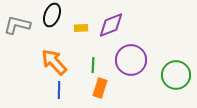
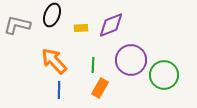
orange arrow: moved 1 px up
green circle: moved 12 px left
orange rectangle: rotated 12 degrees clockwise
